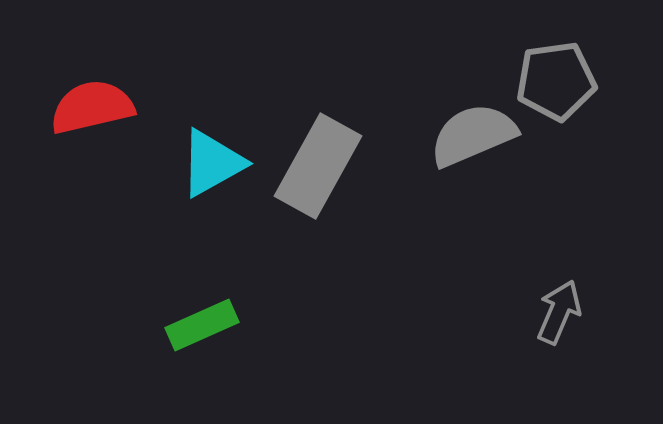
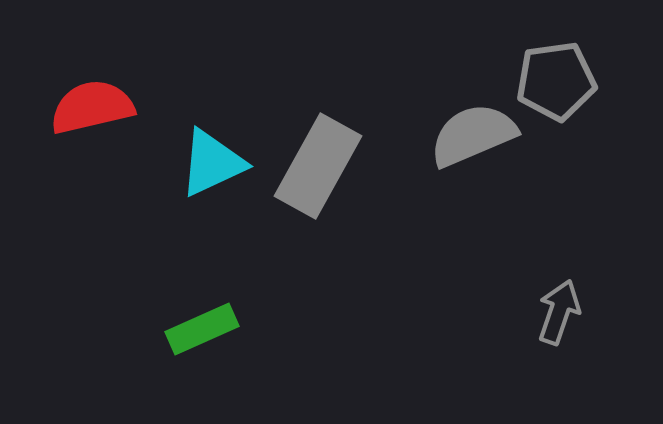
cyan triangle: rotated 4 degrees clockwise
gray arrow: rotated 4 degrees counterclockwise
green rectangle: moved 4 px down
